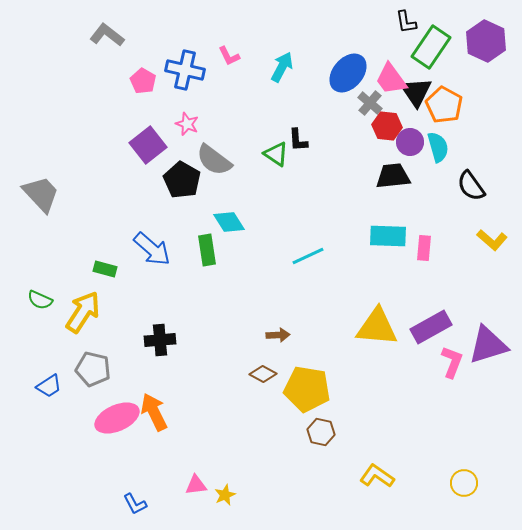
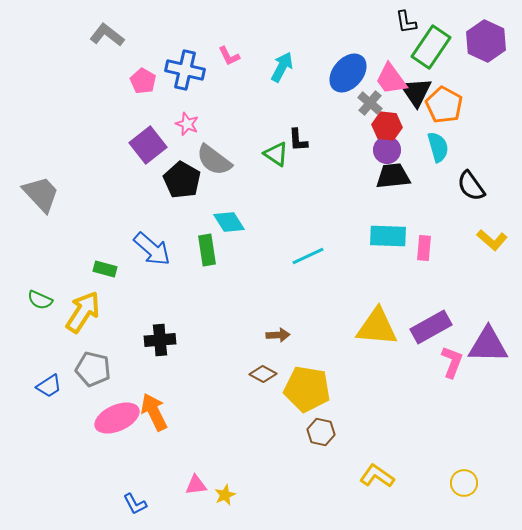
purple circle at (410, 142): moved 23 px left, 8 px down
purple triangle at (488, 345): rotated 18 degrees clockwise
